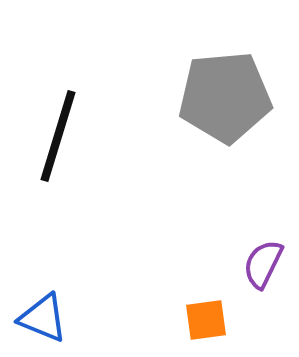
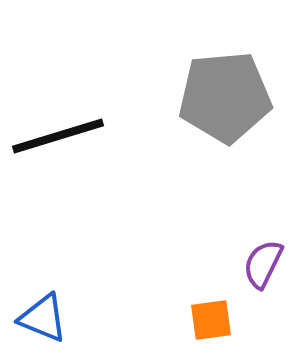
black line: rotated 56 degrees clockwise
orange square: moved 5 px right
